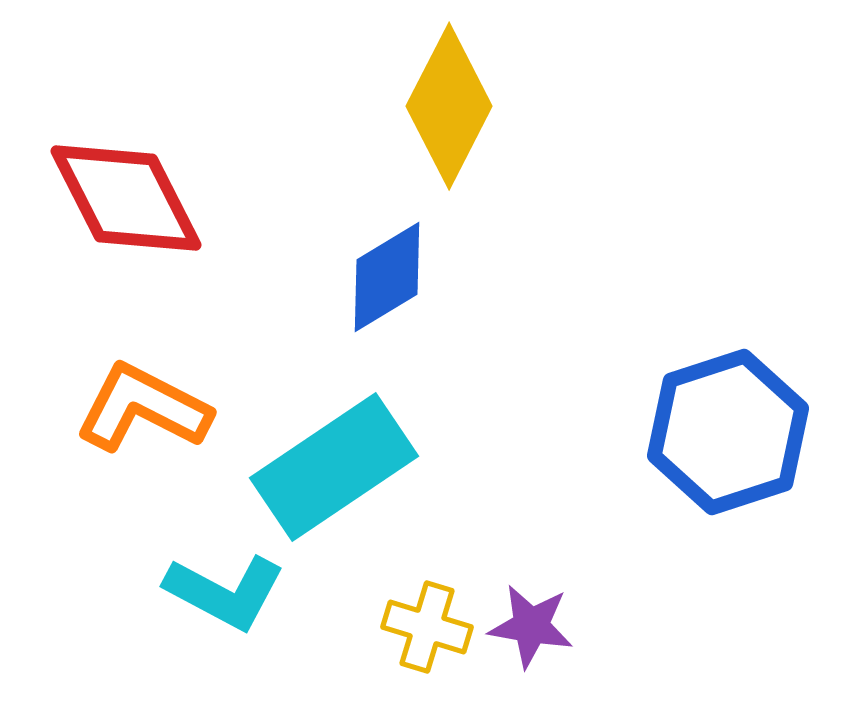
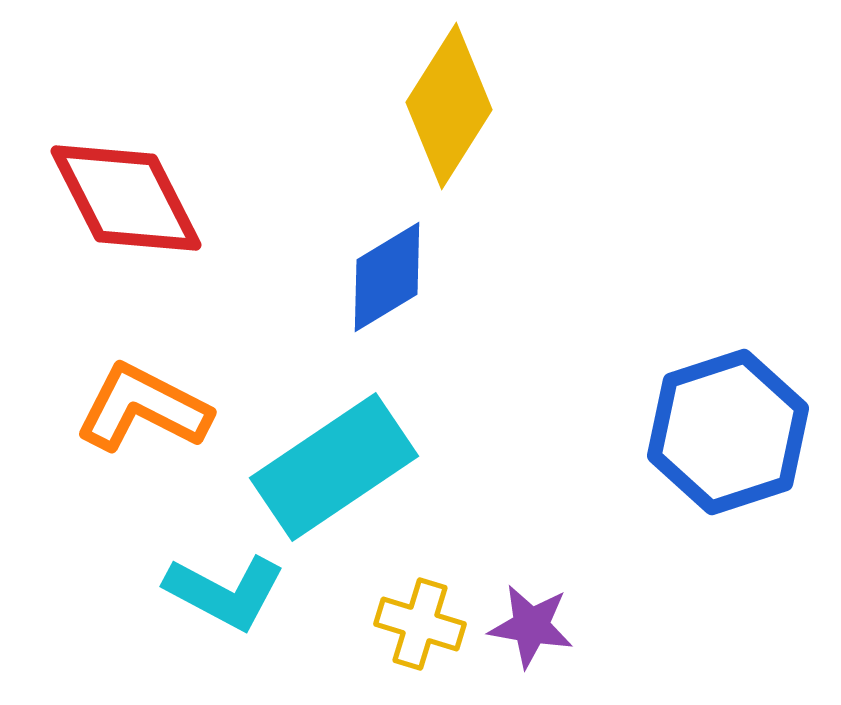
yellow diamond: rotated 5 degrees clockwise
yellow cross: moved 7 px left, 3 px up
